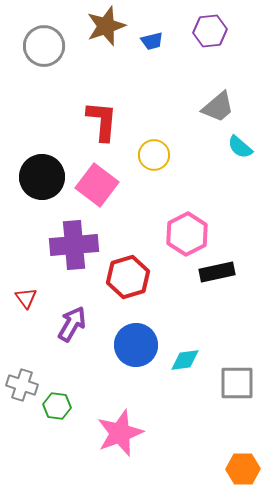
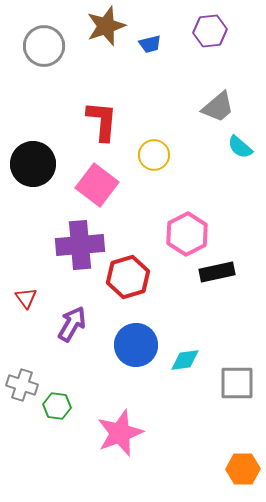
blue trapezoid: moved 2 px left, 3 px down
black circle: moved 9 px left, 13 px up
purple cross: moved 6 px right
